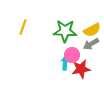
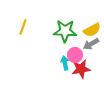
pink circle: moved 3 px right
cyan arrow: rotated 16 degrees counterclockwise
